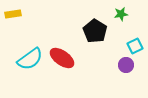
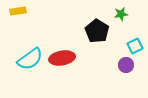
yellow rectangle: moved 5 px right, 3 px up
black pentagon: moved 2 px right
red ellipse: rotated 45 degrees counterclockwise
